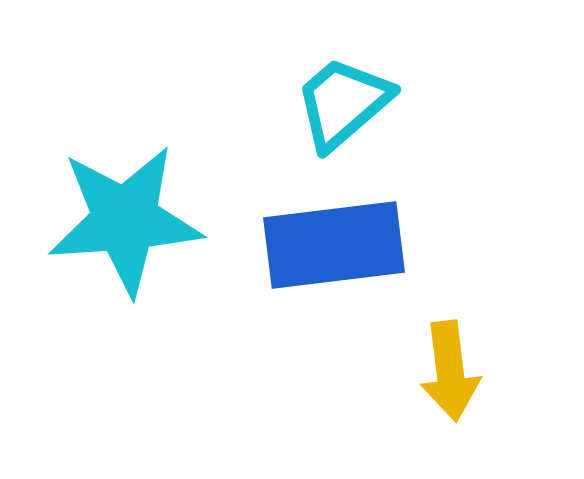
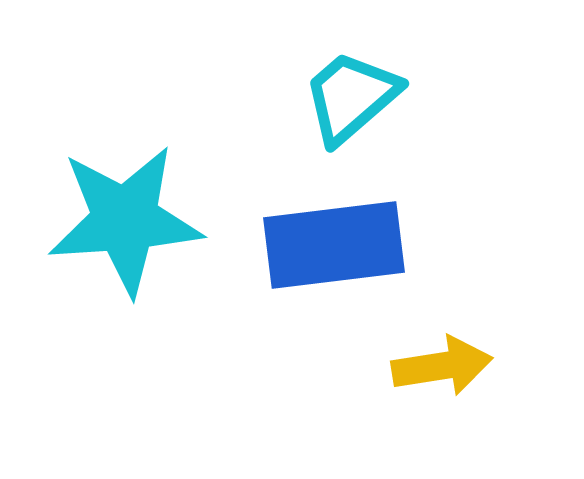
cyan trapezoid: moved 8 px right, 6 px up
yellow arrow: moved 8 px left, 5 px up; rotated 92 degrees counterclockwise
